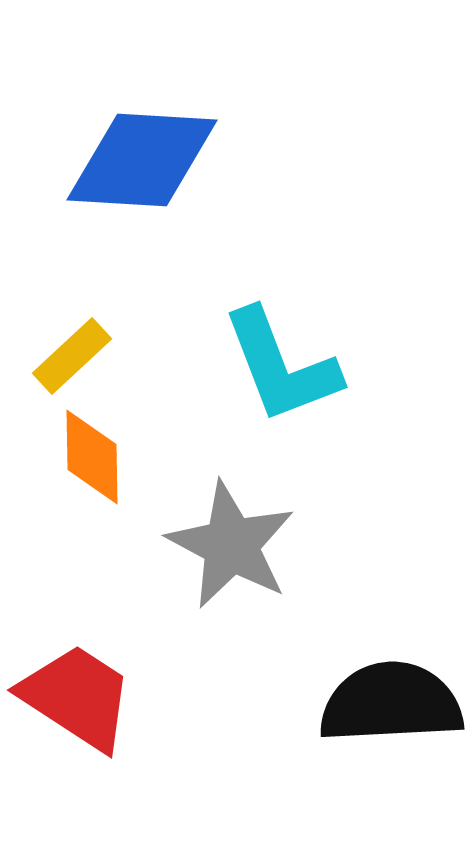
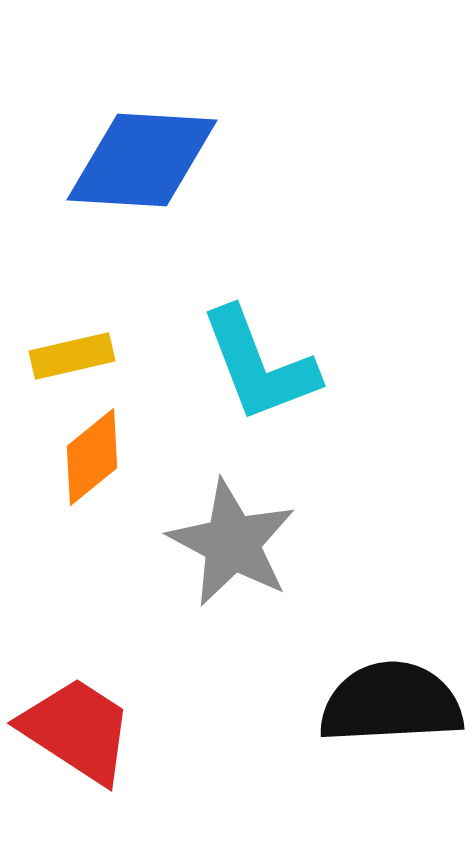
yellow rectangle: rotated 30 degrees clockwise
cyan L-shape: moved 22 px left, 1 px up
orange diamond: rotated 52 degrees clockwise
gray star: moved 1 px right, 2 px up
red trapezoid: moved 33 px down
